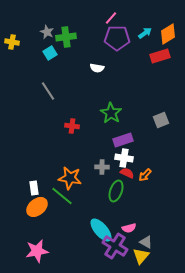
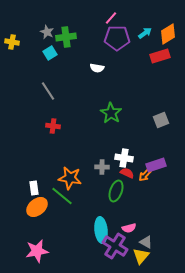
red cross: moved 19 px left
purple rectangle: moved 33 px right, 25 px down
cyan ellipse: rotated 35 degrees clockwise
